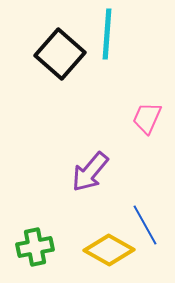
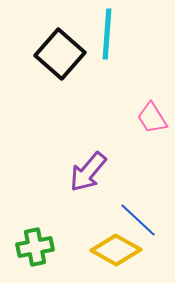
pink trapezoid: moved 5 px right; rotated 56 degrees counterclockwise
purple arrow: moved 2 px left
blue line: moved 7 px left, 5 px up; rotated 18 degrees counterclockwise
yellow diamond: moved 7 px right
